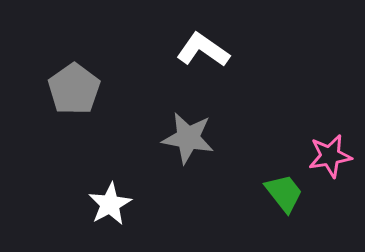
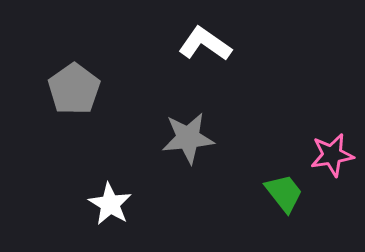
white L-shape: moved 2 px right, 6 px up
gray star: rotated 16 degrees counterclockwise
pink star: moved 2 px right, 1 px up
white star: rotated 12 degrees counterclockwise
